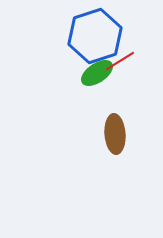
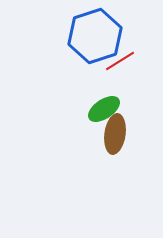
green ellipse: moved 7 px right, 36 px down
brown ellipse: rotated 12 degrees clockwise
